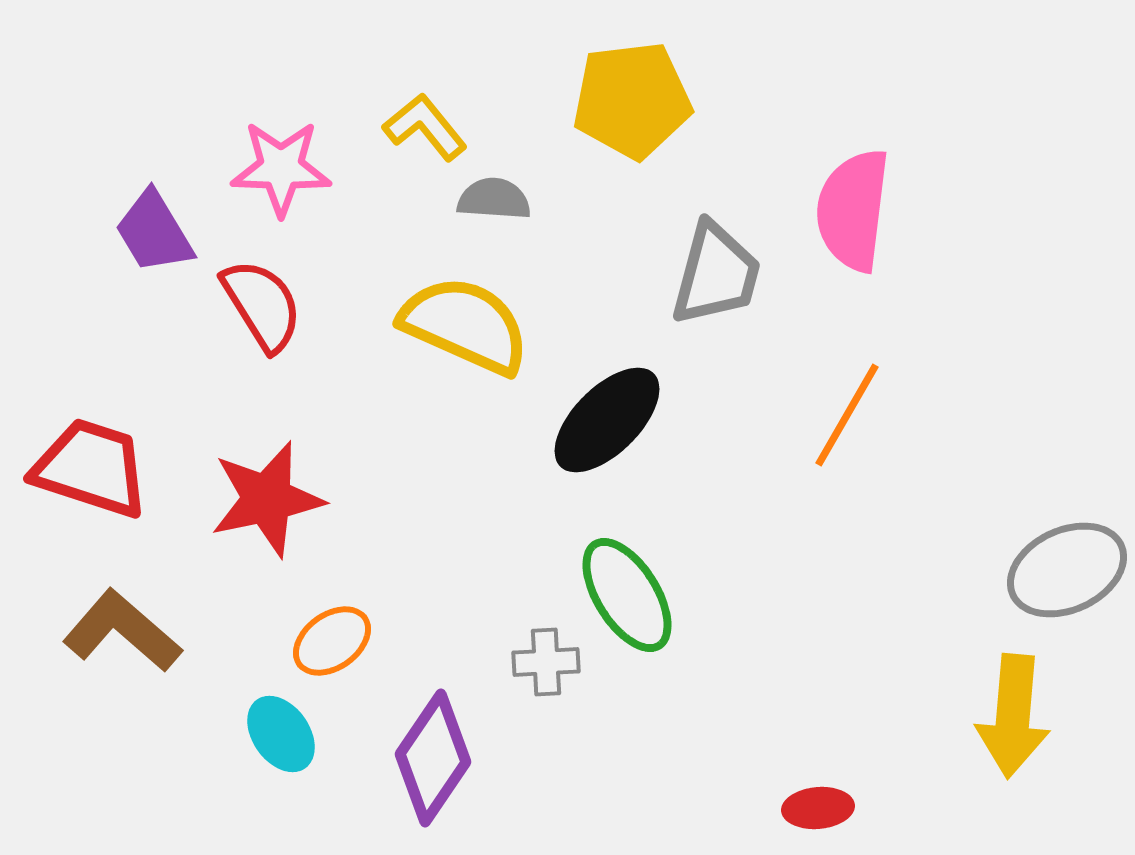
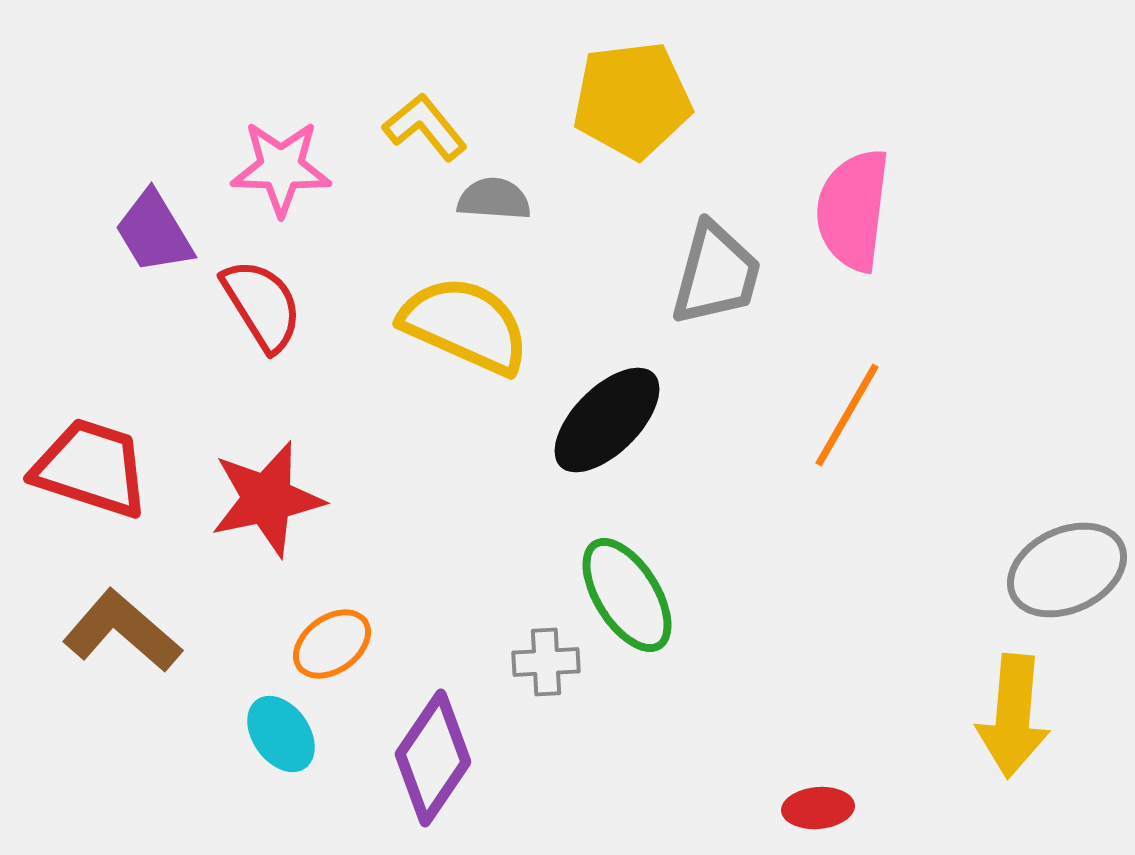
orange ellipse: moved 3 px down
